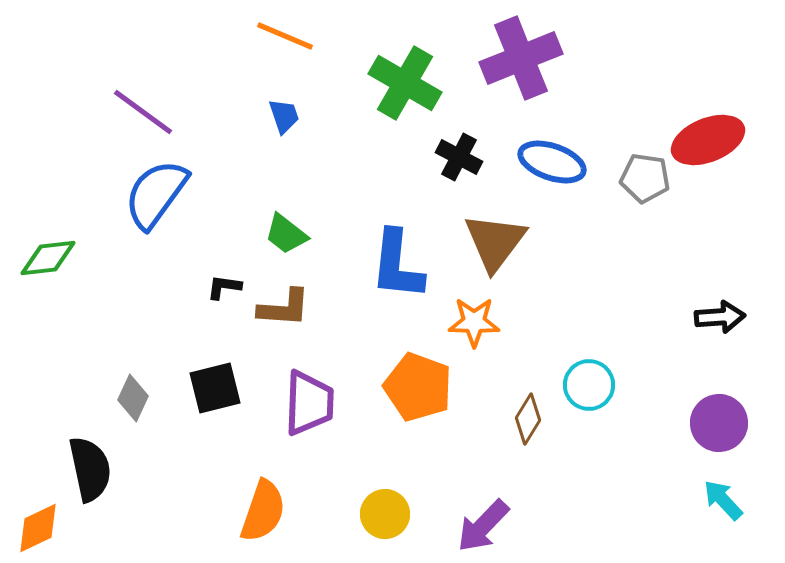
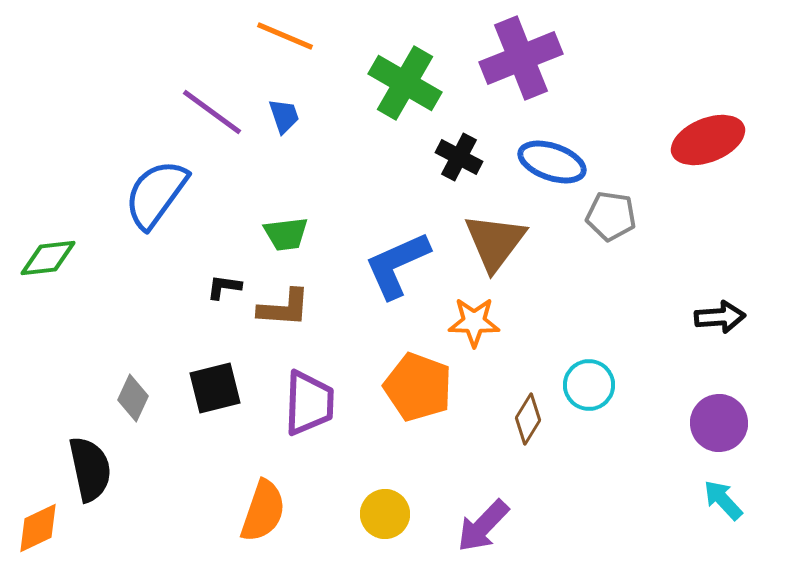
purple line: moved 69 px right
gray pentagon: moved 34 px left, 38 px down
green trapezoid: rotated 45 degrees counterclockwise
blue L-shape: rotated 60 degrees clockwise
